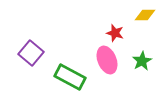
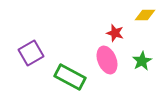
purple square: rotated 20 degrees clockwise
